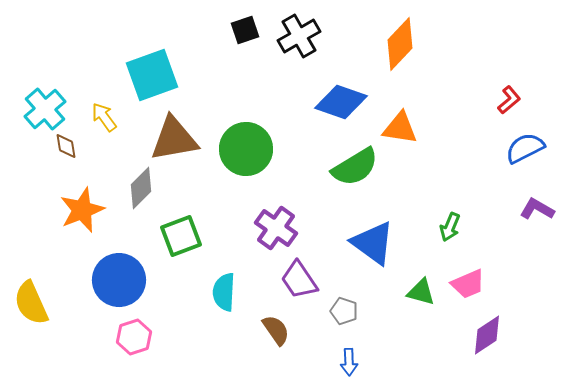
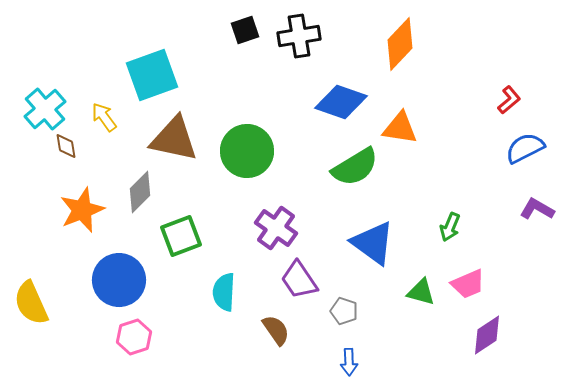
black cross: rotated 21 degrees clockwise
brown triangle: rotated 22 degrees clockwise
green circle: moved 1 px right, 2 px down
gray diamond: moved 1 px left, 4 px down
